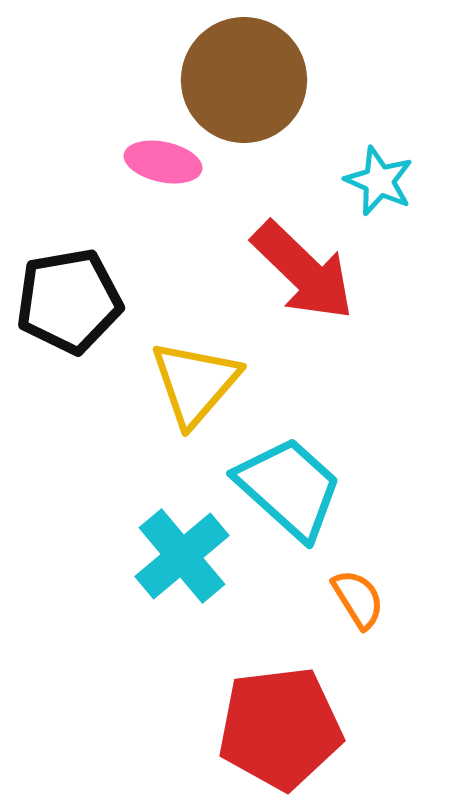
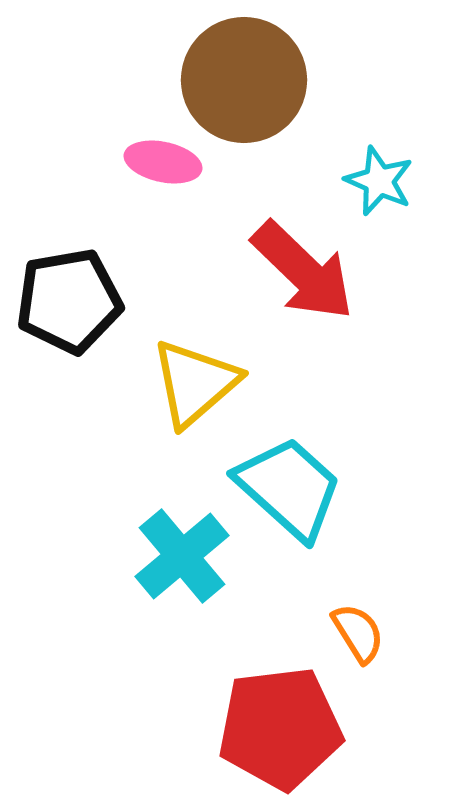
yellow triangle: rotated 8 degrees clockwise
orange semicircle: moved 34 px down
